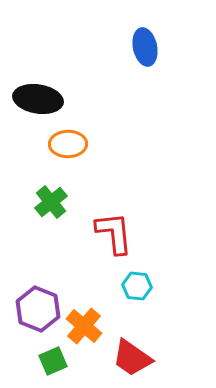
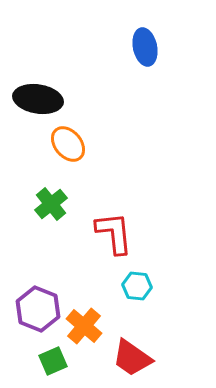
orange ellipse: rotated 51 degrees clockwise
green cross: moved 2 px down
